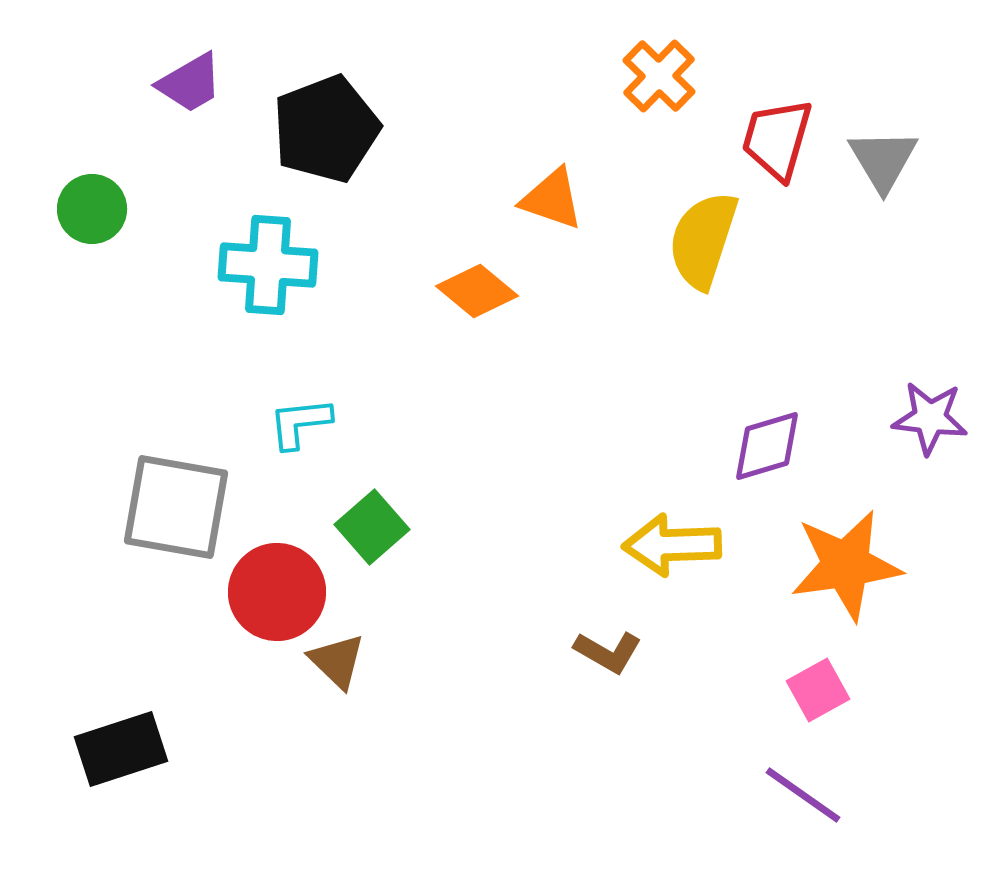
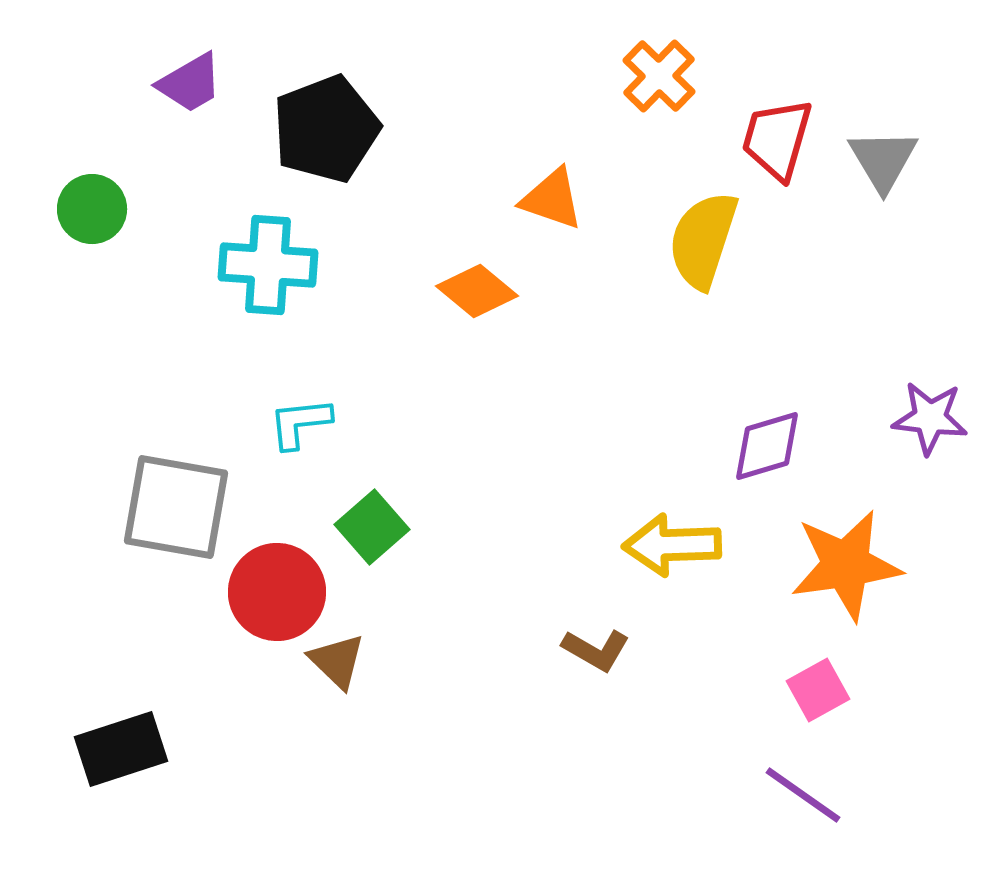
brown L-shape: moved 12 px left, 2 px up
